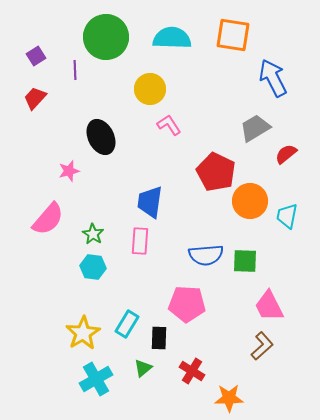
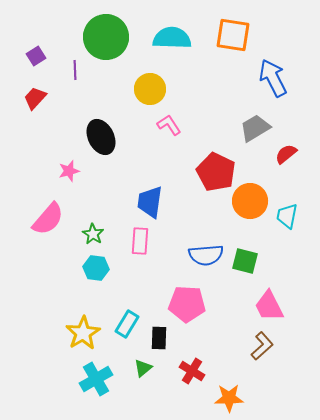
green square: rotated 12 degrees clockwise
cyan hexagon: moved 3 px right, 1 px down
